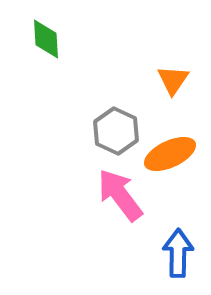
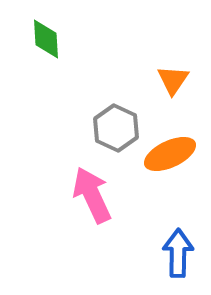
gray hexagon: moved 3 px up
pink arrow: moved 28 px left; rotated 12 degrees clockwise
